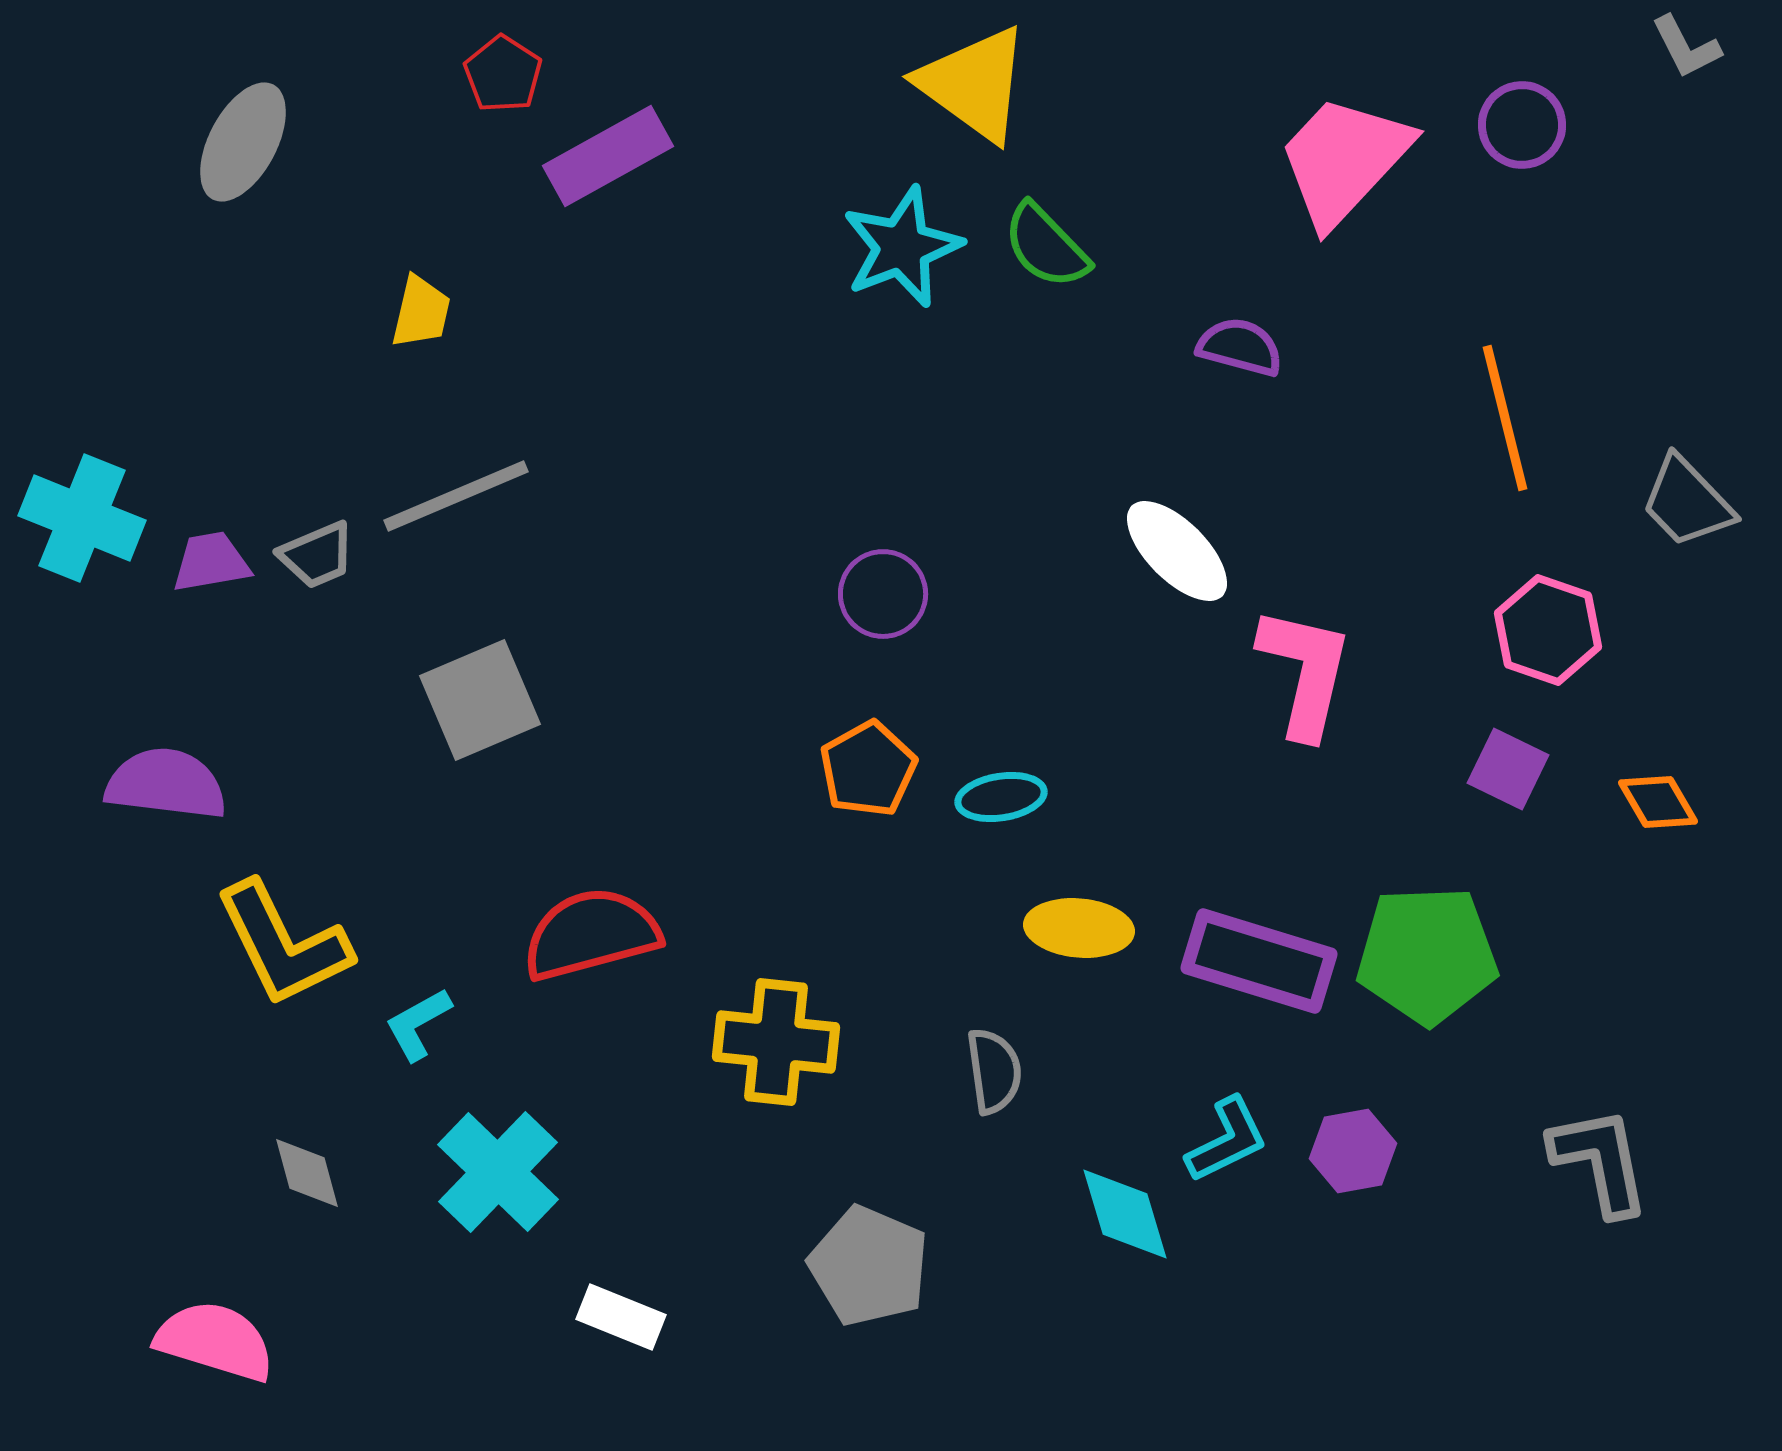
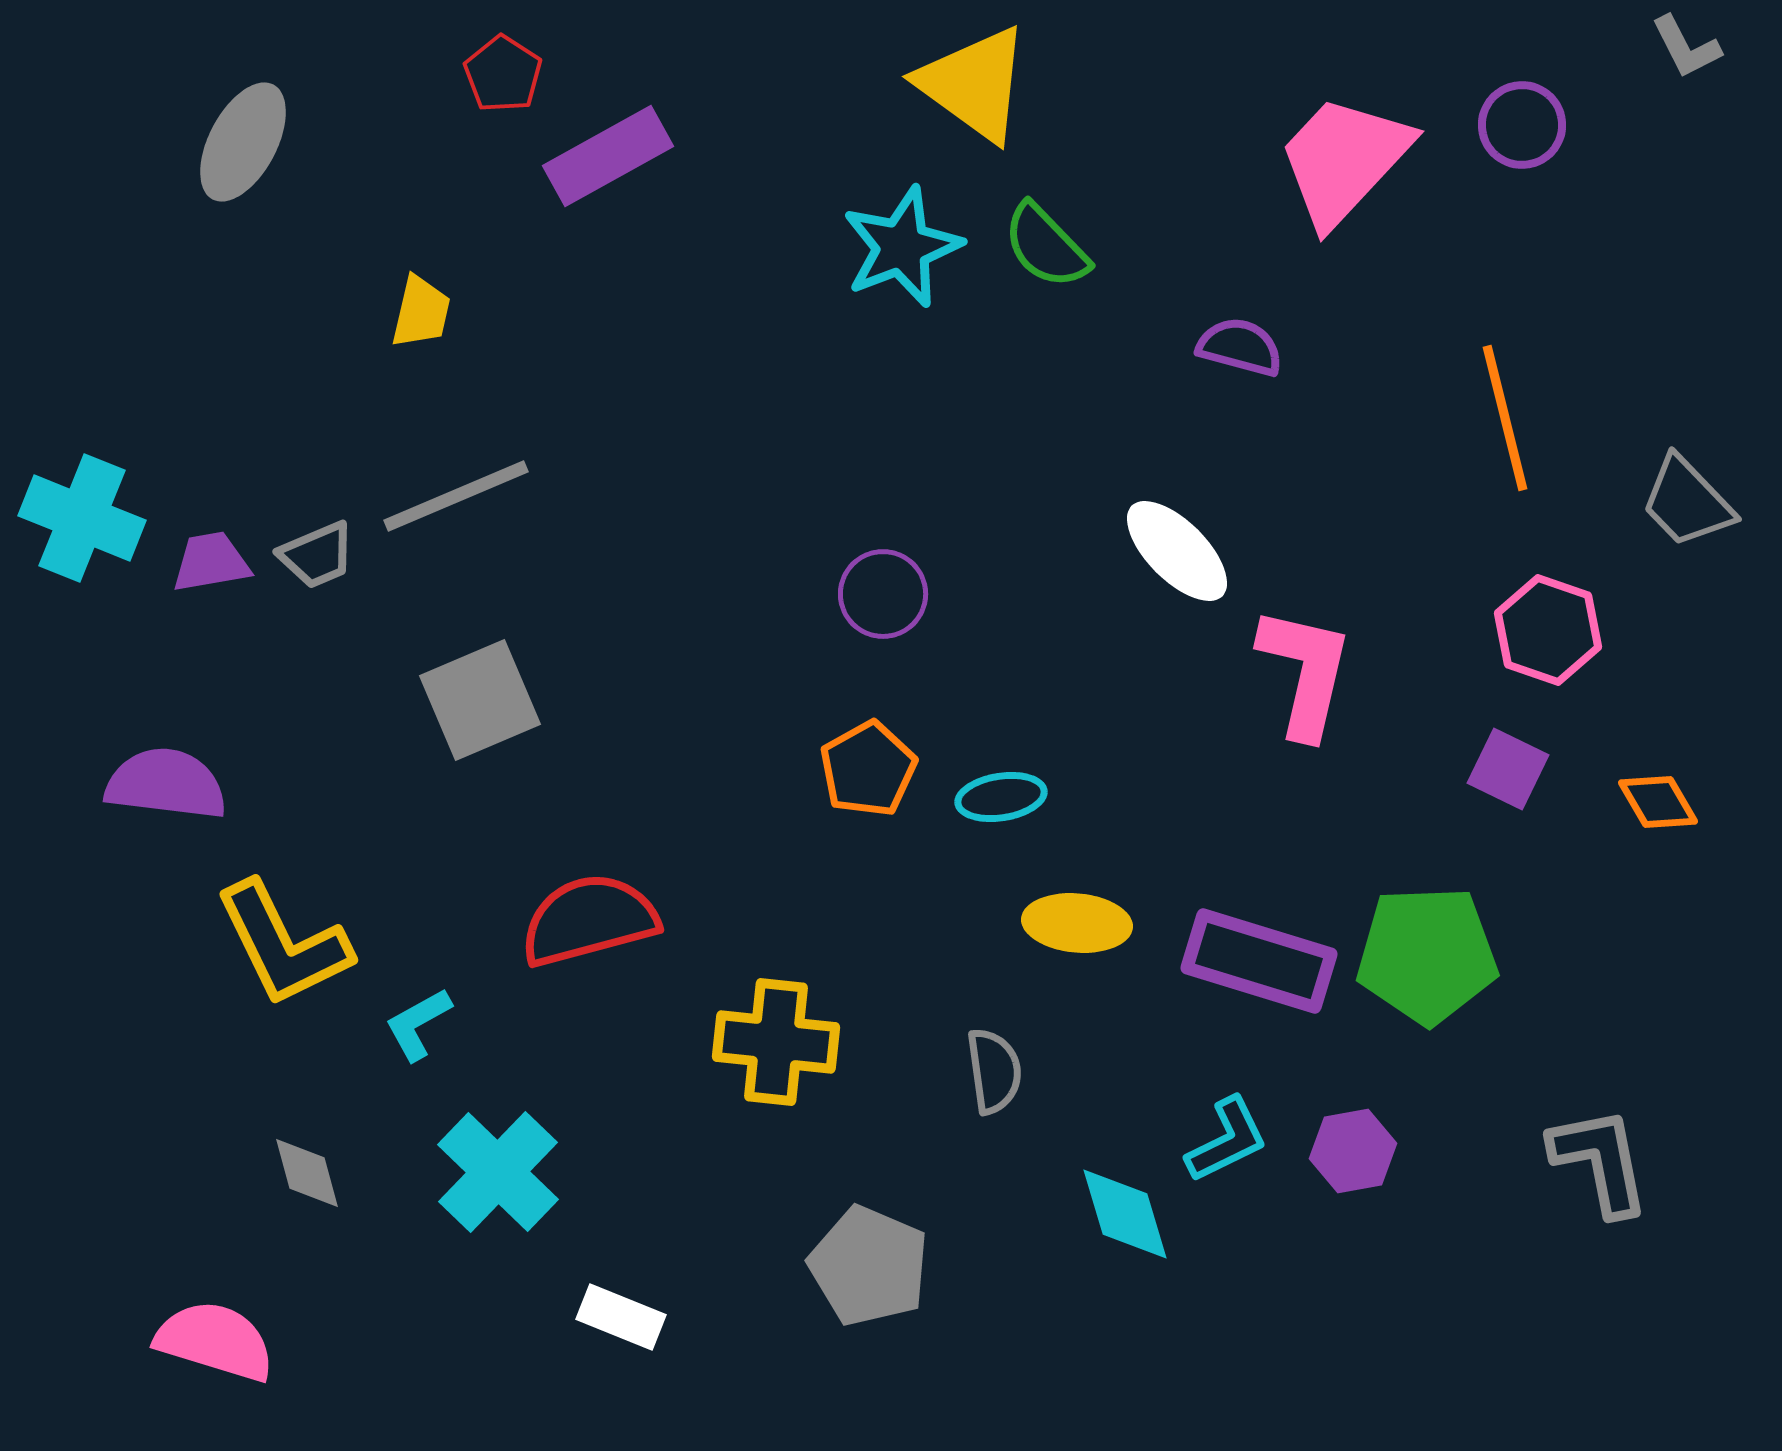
yellow ellipse at (1079, 928): moved 2 px left, 5 px up
red semicircle at (591, 934): moved 2 px left, 14 px up
